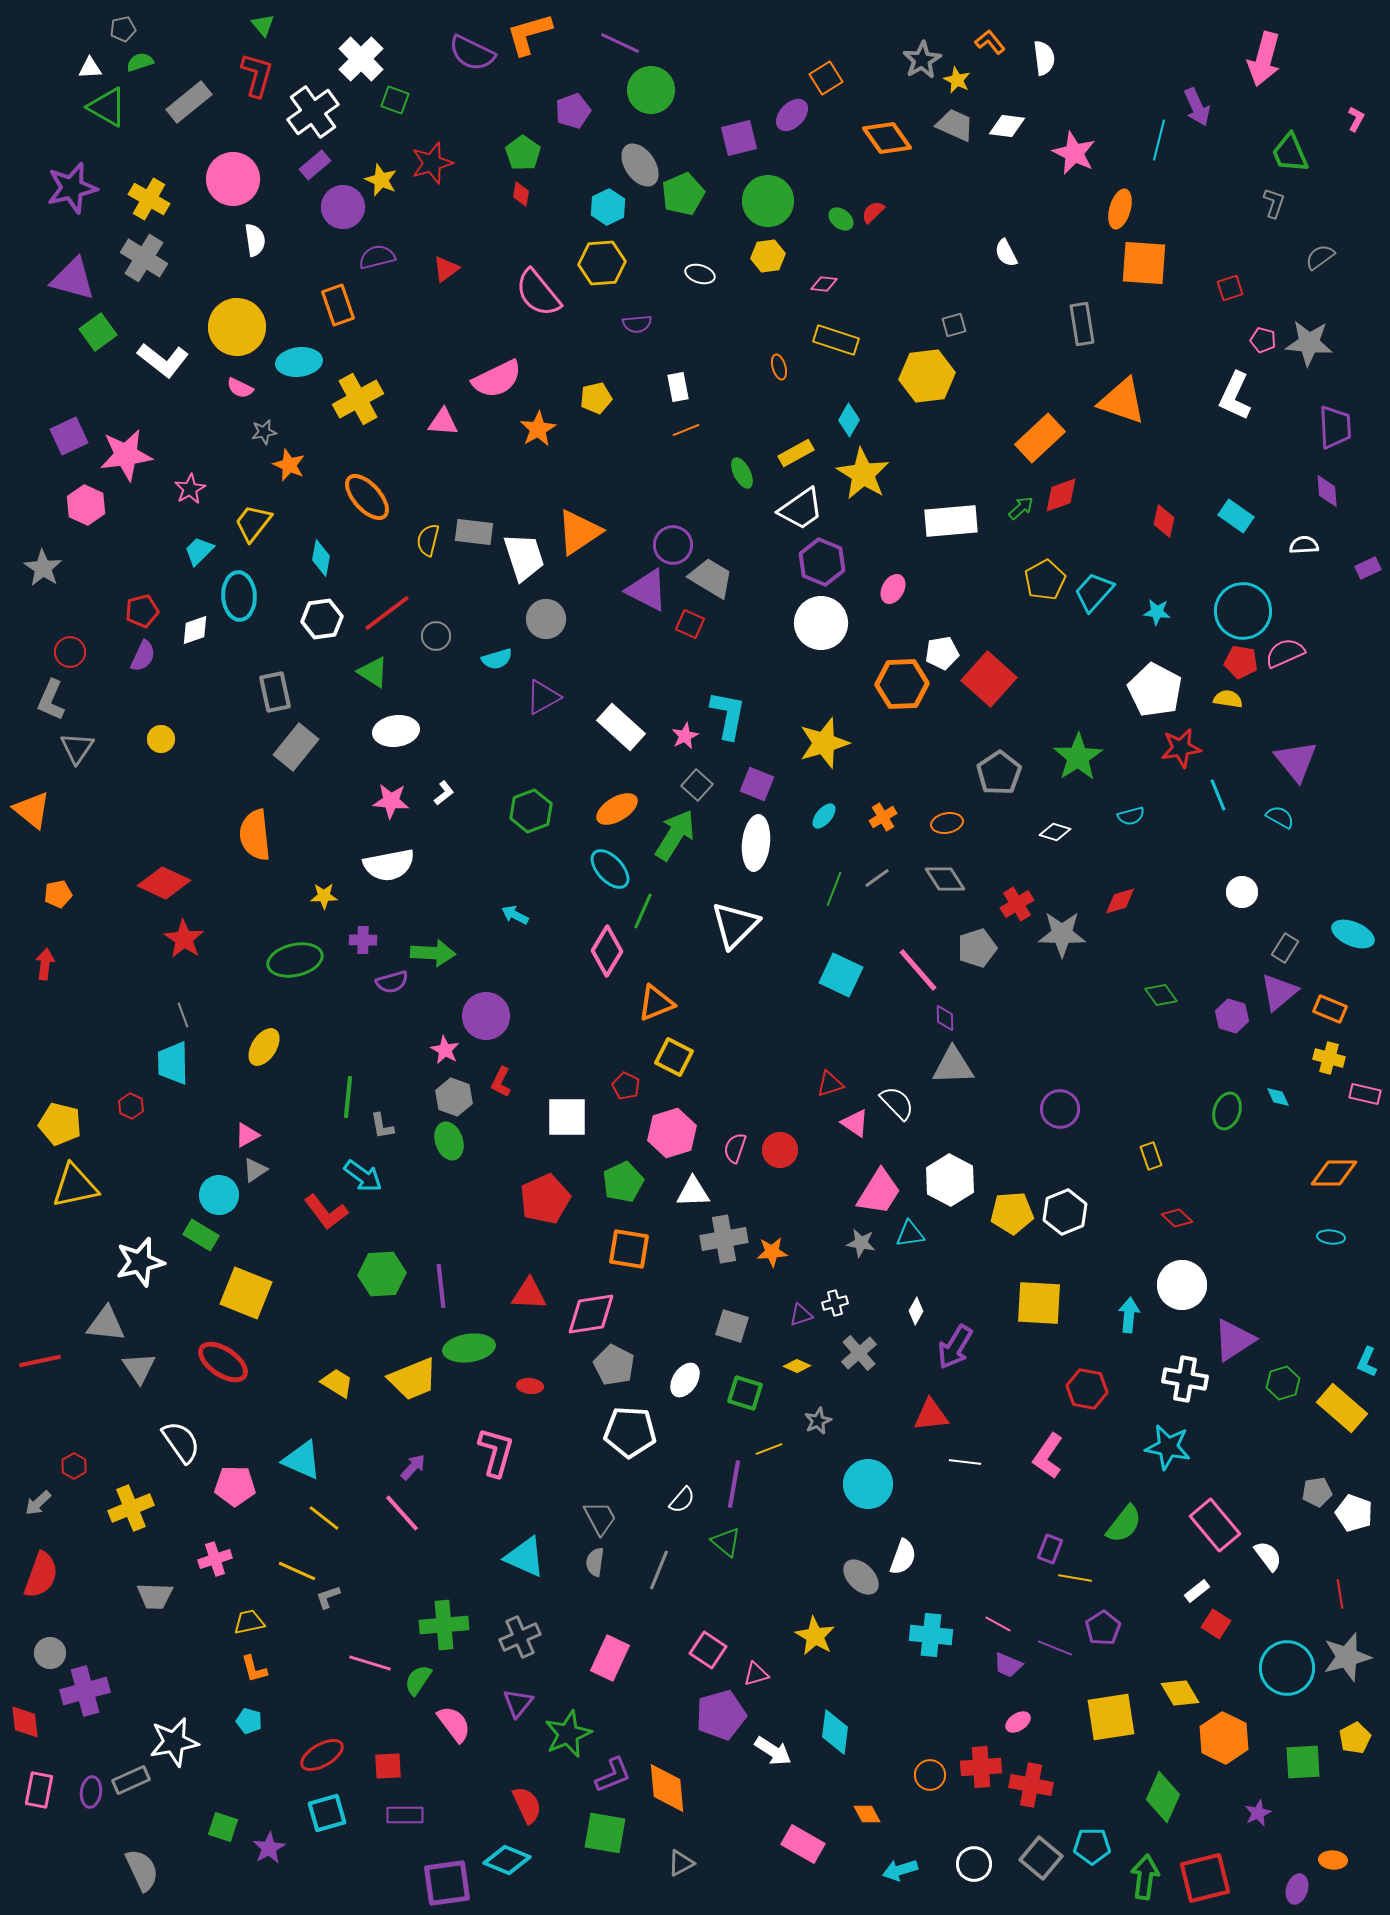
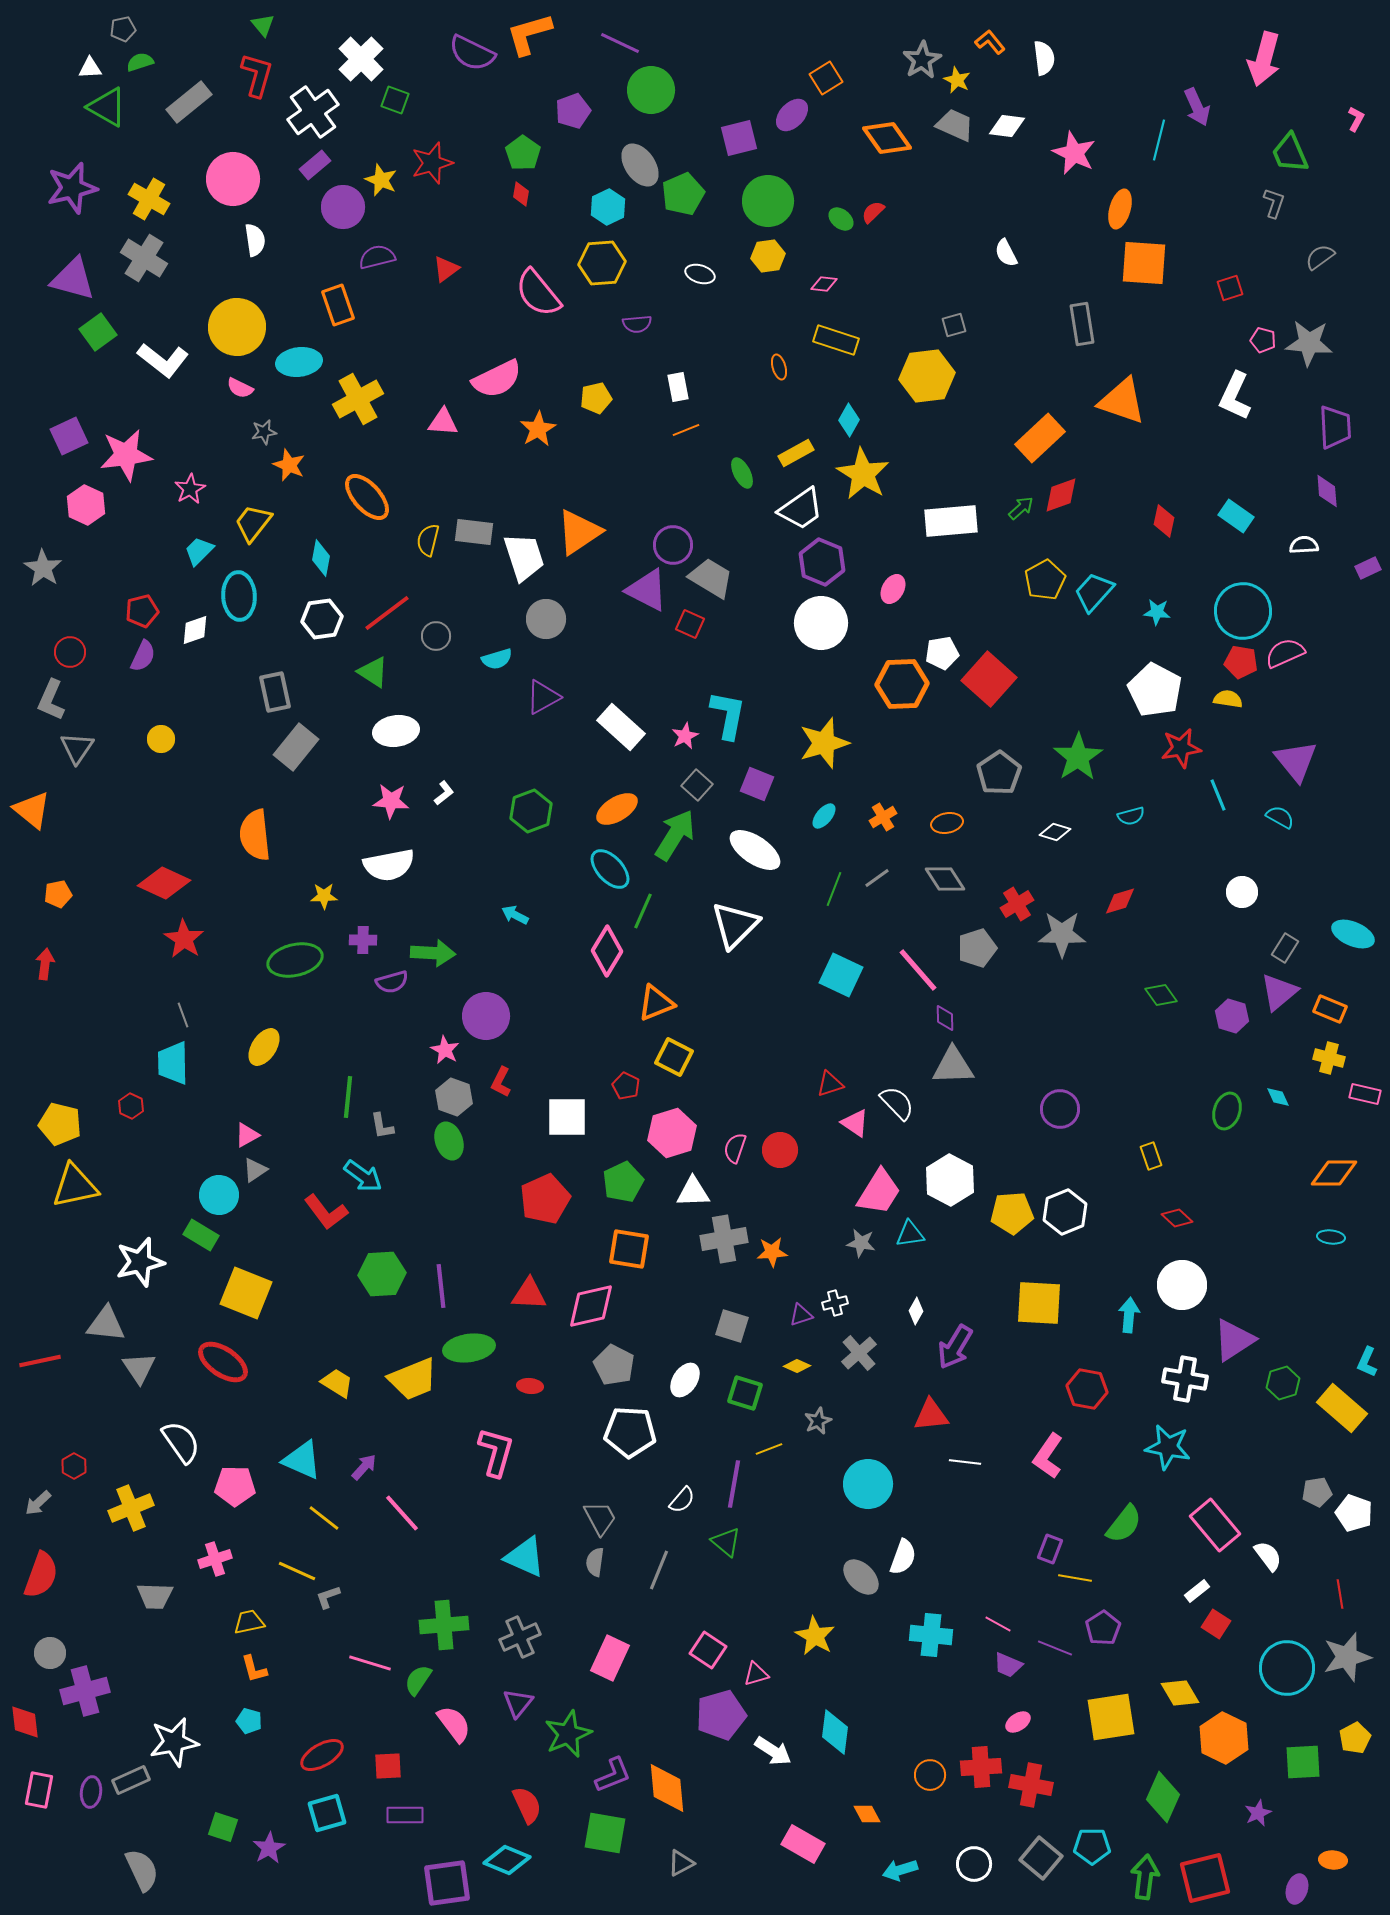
white ellipse at (756, 843): moved 1 px left, 7 px down; rotated 62 degrees counterclockwise
pink diamond at (591, 1314): moved 8 px up; rotated 4 degrees counterclockwise
purple arrow at (413, 1467): moved 49 px left
